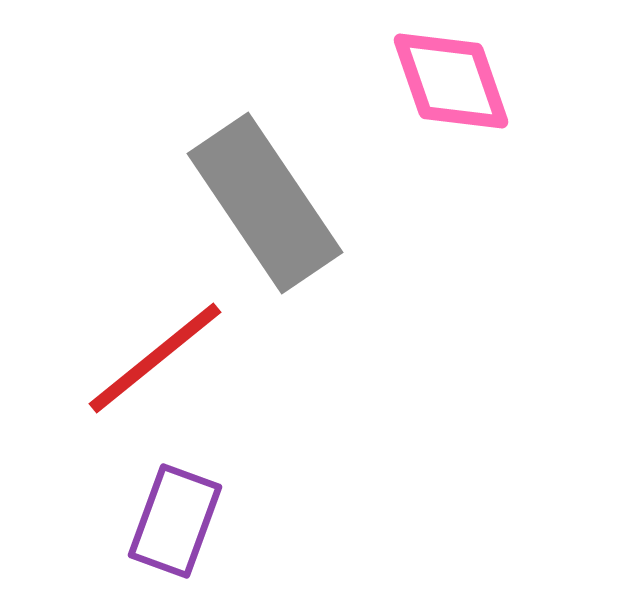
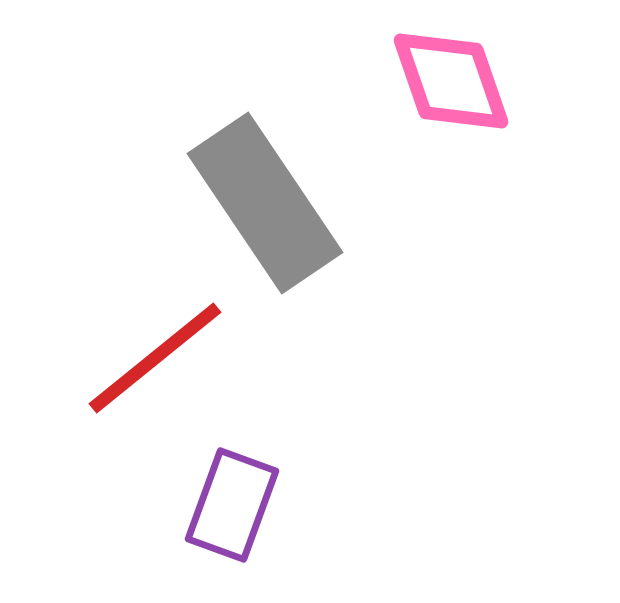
purple rectangle: moved 57 px right, 16 px up
